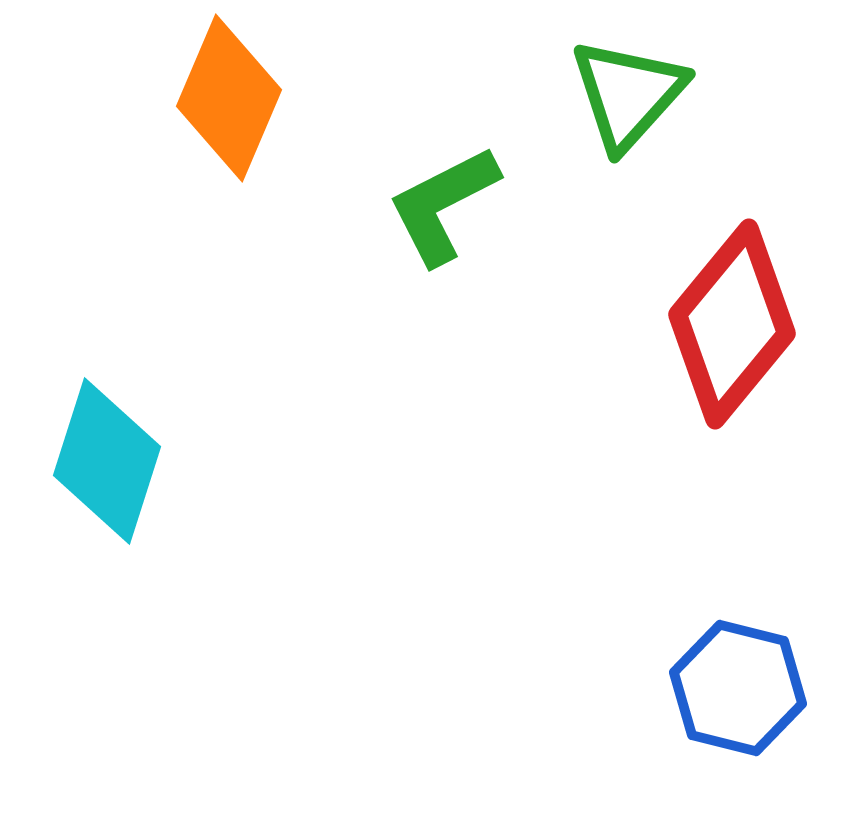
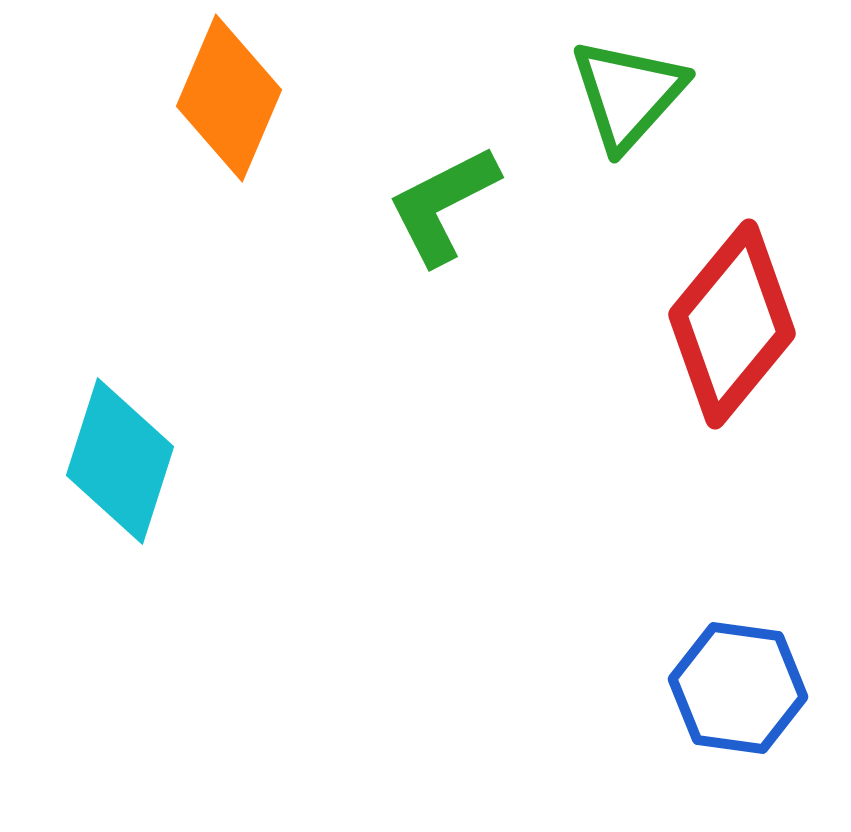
cyan diamond: moved 13 px right
blue hexagon: rotated 6 degrees counterclockwise
